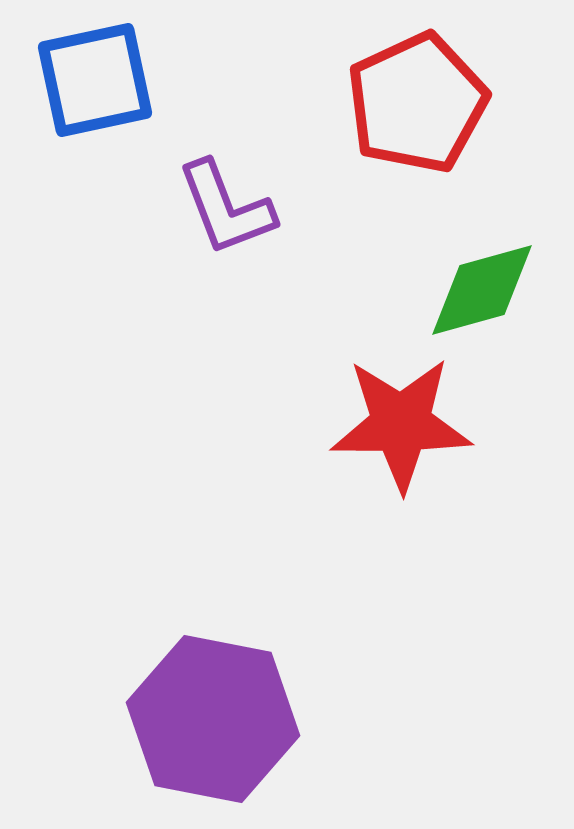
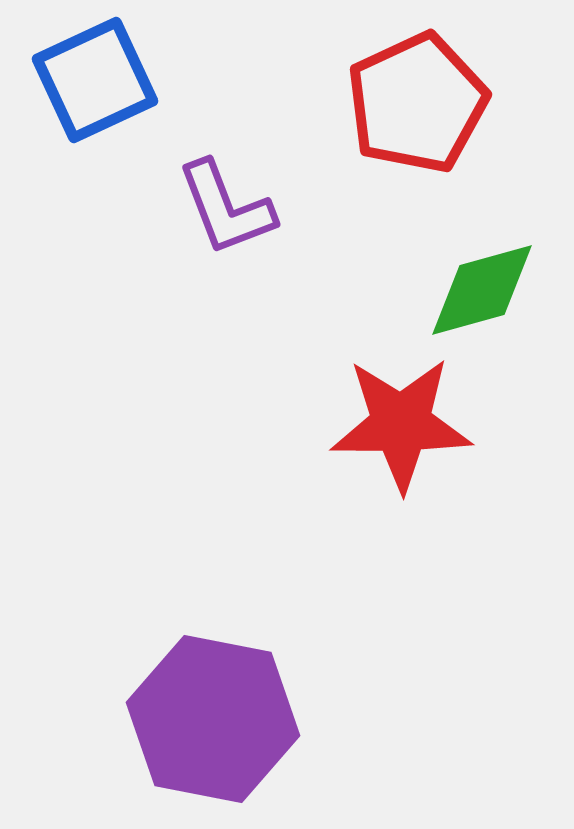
blue square: rotated 13 degrees counterclockwise
